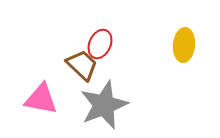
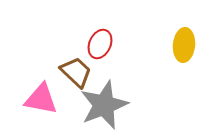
brown trapezoid: moved 6 px left, 7 px down
